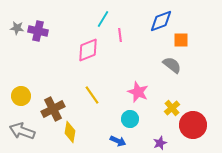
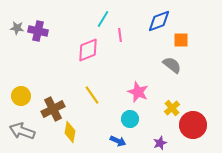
blue diamond: moved 2 px left
